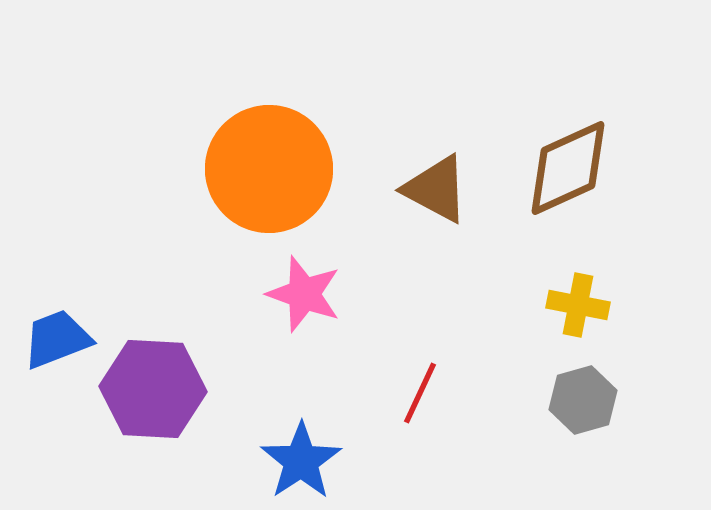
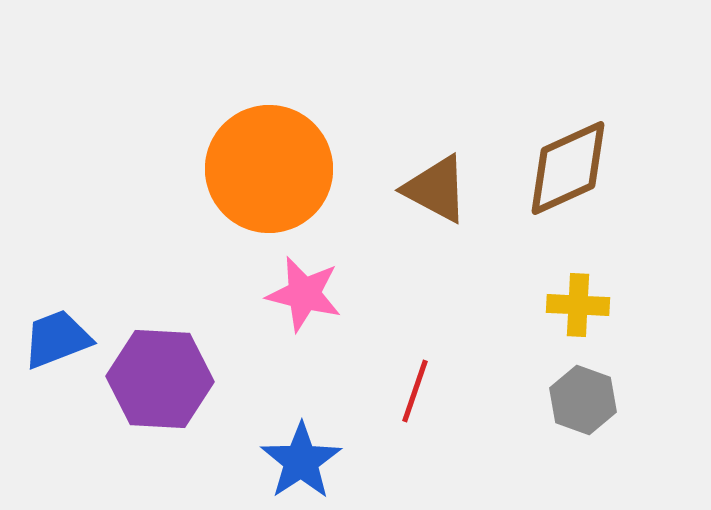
pink star: rotated 6 degrees counterclockwise
yellow cross: rotated 8 degrees counterclockwise
purple hexagon: moved 7 px right, 10 px up
red line: moved 5 px left, 2 px up; rotated 6 degrees counterclockwise
gray hexagon: rotated 24 degrees counterclockwise
